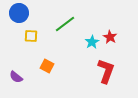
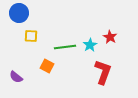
green line: moved 23 px down; rotated 30 degrees clockwise
cyan star: moved 2 px left, 3 px down
red L-shape: moved 3 px left, 1 px down
